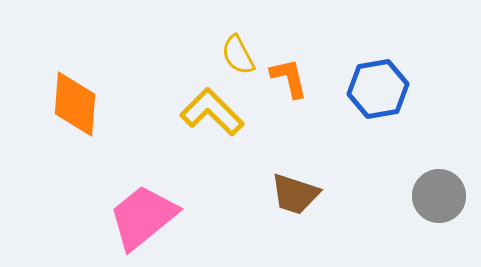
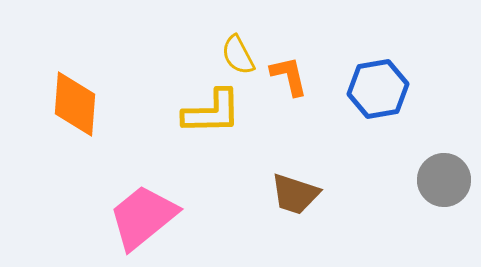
orange L-shape: moved 2 px up
yellow L-shape: rotated 134 degrees clockwise
gray circle: moved 5 px right, 16 px up
